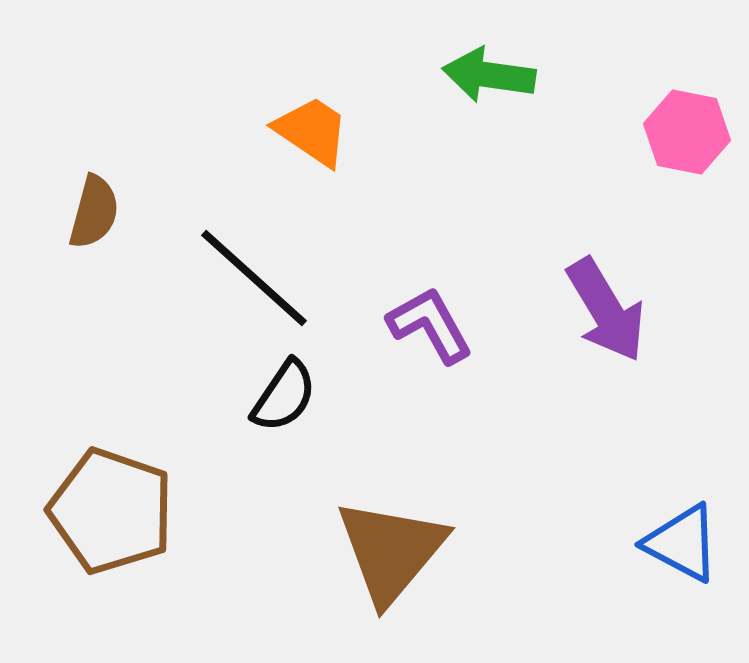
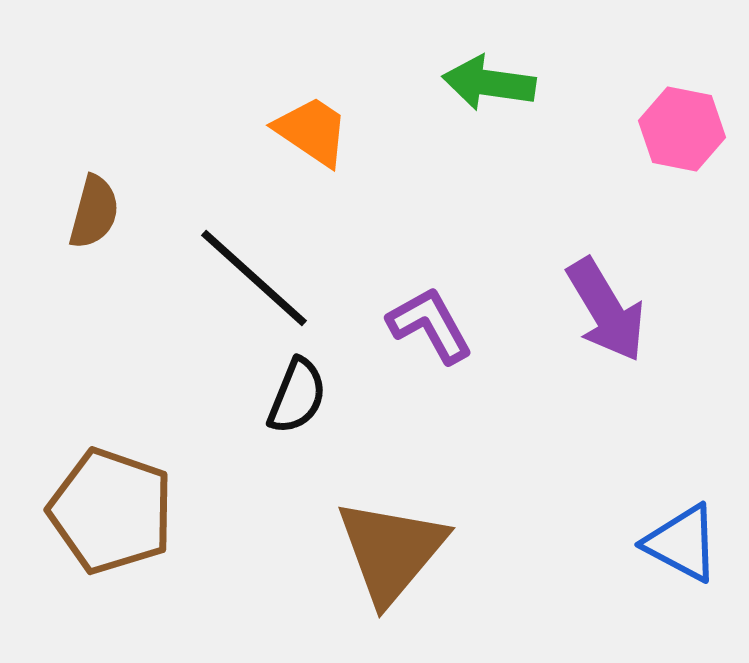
green arrow: moved 8 px down
pink hexagon: moved 5 px left, 3 px up
black semicircle: moved 13 px right; rotated 12 degrees counterclockwise
